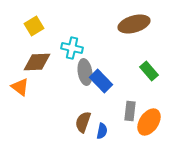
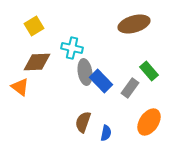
gray rectangle: moved 23 px up; rotated 30 degrees clockwise
blue semicircle: moved 4 px right, 2 px down
